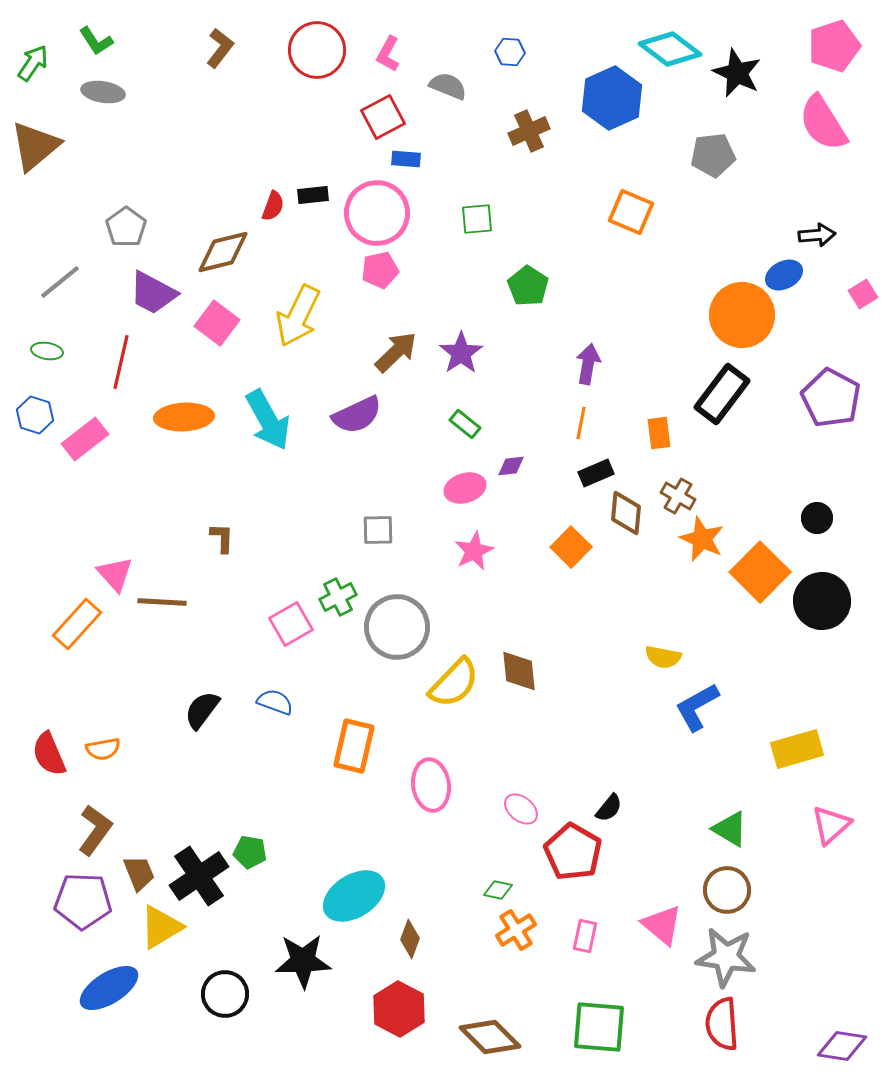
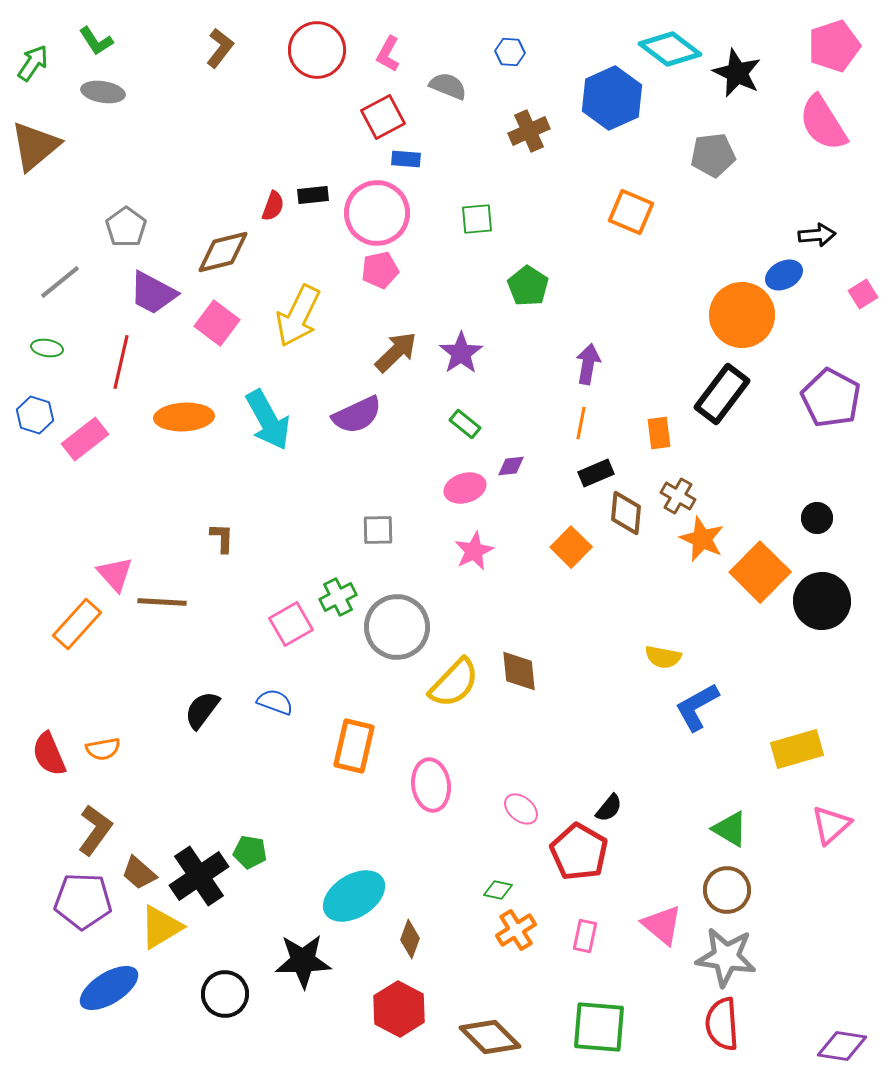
green ellipse at (47, 351): moved 3 px up
red pentagon at (573, 852): moved 6 px right
brown trapezoid at (139, 873): rotated 153 degrees clockwise
